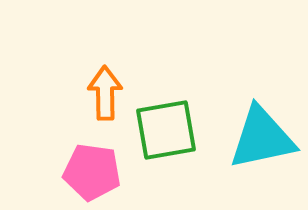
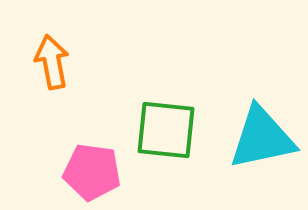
orange arrow: moved 53 px left, 31 px up; rotated 10 degrees counterclockwise
green square: rotated 16 degrees clockwise
